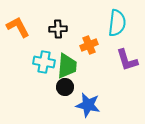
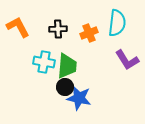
orange cross: moved 12 px up
purple L-shape: rotated 15 degrees counterclockwise
blue star: moved 9 px left, 7 px up
